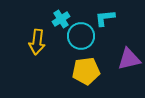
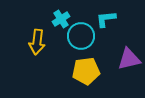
cyan L-shape: moved 1 px right, 1 px down
